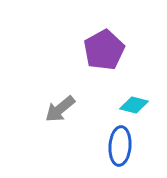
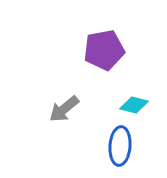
purple pentagon: rotated 18 degrees clockwise
gray arrow: moved 4 px right
